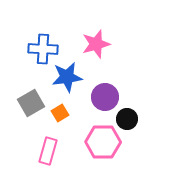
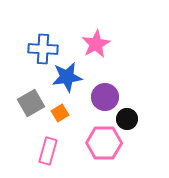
pink star: rotated 12 degrees counterclockwise
pink hexagon: moved 1 px right, 1 px down
